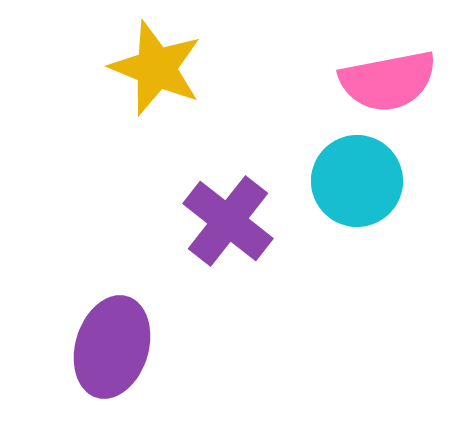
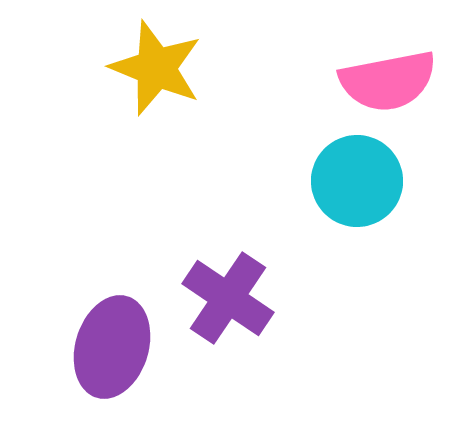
purple cross: moved 77 px down; rotated 4 degrees counterclockwise
